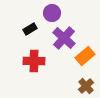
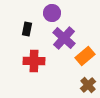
black rectangle: moved 3 px left; rotated 48 degrees counterclockwise
brown cross: moved 2 px right, 1 px up
